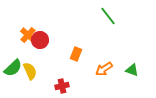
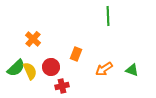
green line: rotated 36 degrees clockwise
orange cross: moved 5 px right, 4 px down
red circle: moved 11 px right, 27 px down
green semicircle: moved 3 px right
